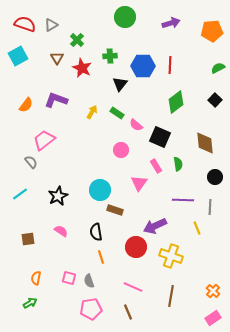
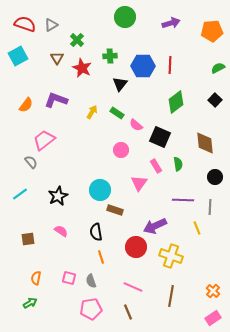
gray semicircle at (89, 281): moved 2 px right
